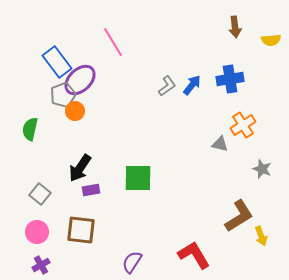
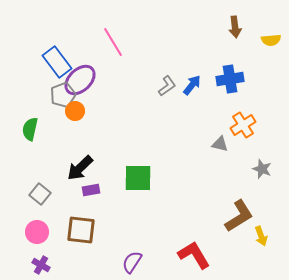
black arrow: rotated 12 degrees clockwise
purple cross: rotated 30 degrees counterclockwise
